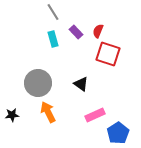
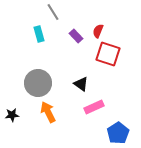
purple rectangle: moved 4 px down
cyan rectangle: moved 14 px left, 5 px up
pink rectangle: moved 1 px left, 8 px up
